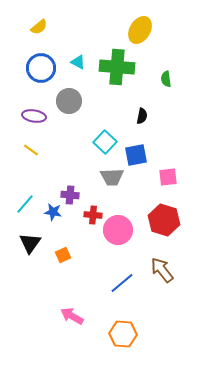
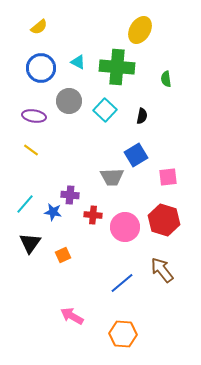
cyan square: moved 32 px up
blue square: rotated 20 degrees counterclockwise
pink circle: moved 7 px right, 3 px up
